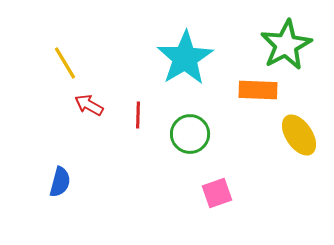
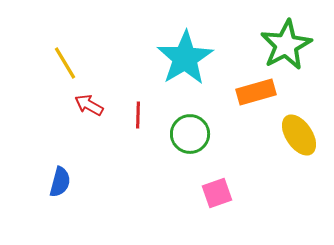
orange rectangle: moved 2 px left, 2 px down; rotated 18 degrees counterclockwise
